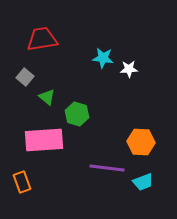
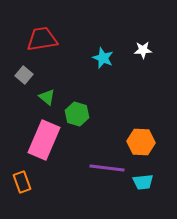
cyan star: rotated 15 degrees clockwise
white star: moved 14 px right, 19 px up
gray square: moved 1 px left, 2 px up
pink rectangle: rotated 63 degrees counterclockwise
cyan trapezoid: rotated 15 degrees clockwise
